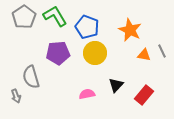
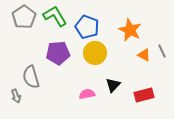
orange triangle: rotated 16 degrees clockwise
black triangle: moved 3 px left
red rectangle: rotated 36 degrees clockwise
